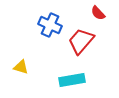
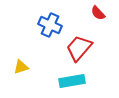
red trapezoid: moved 2 px left, 7 px down
yellow triangle: rotated 35 degrees counterclockwise
cyan rectangle: moved 1 px down
